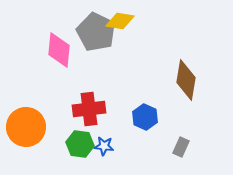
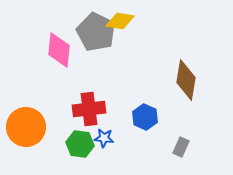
blue star: moved 8 px up
